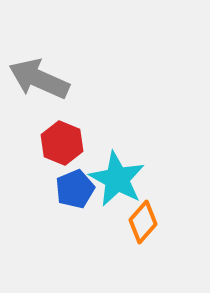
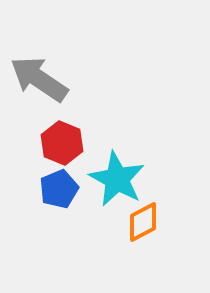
gray arrow: rotated 10 degrees clockwise
blue pentagon: moved 16 px left
orange diamond: rotated 21 degrees clockwise
